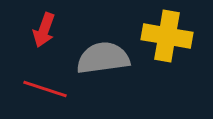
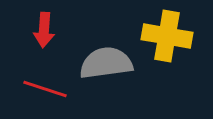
red arrow: rotated 16 degrees counterclockwise
gray semicircle: moved 3 px right, 5 px down
